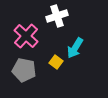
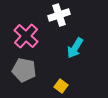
white cross: moved 2 px right, 1 px up
yellow square: moved 5 px right, 24 px down
